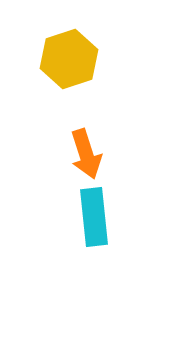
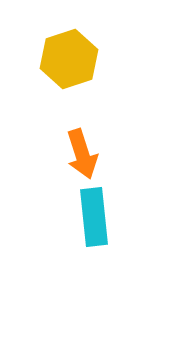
orange arrow: moved 4 px left
